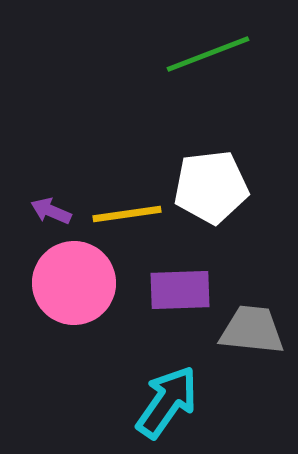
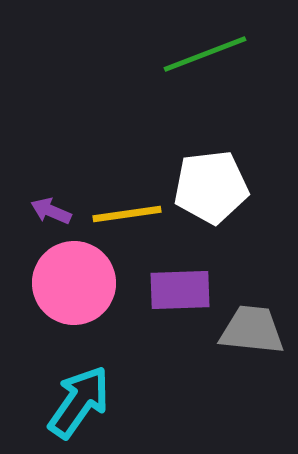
green line: moved 3 px left
cyan arrow: moved 88 px left
